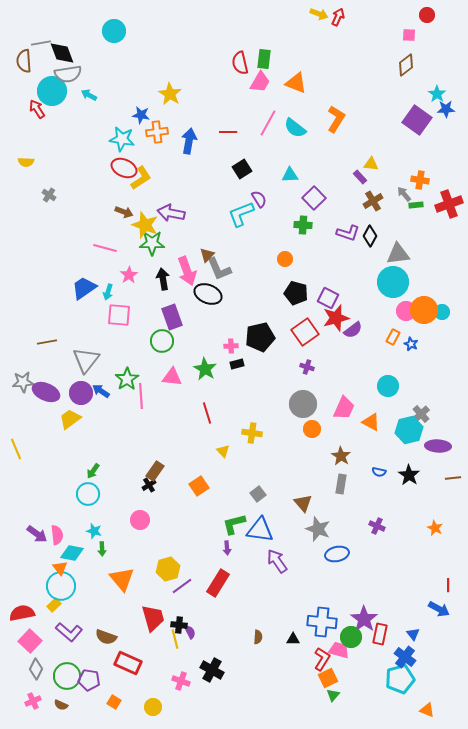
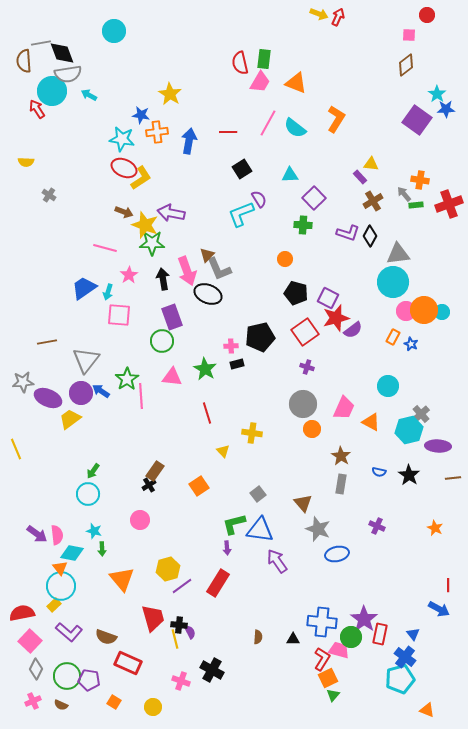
purple ellipse at (46, 392): moved 2 px right, 6 px down
